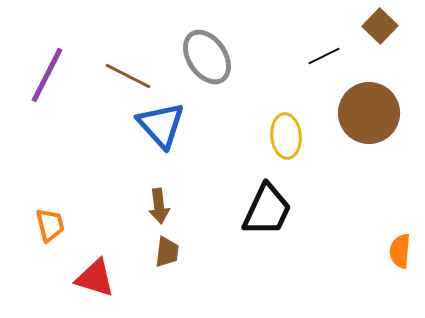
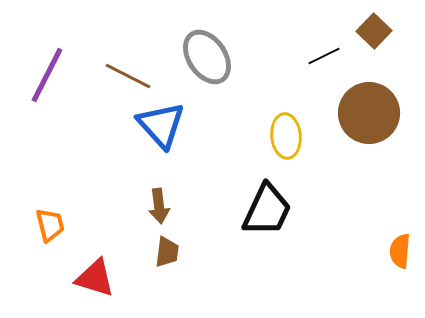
brown square: moved 6 px left, 5 px down
